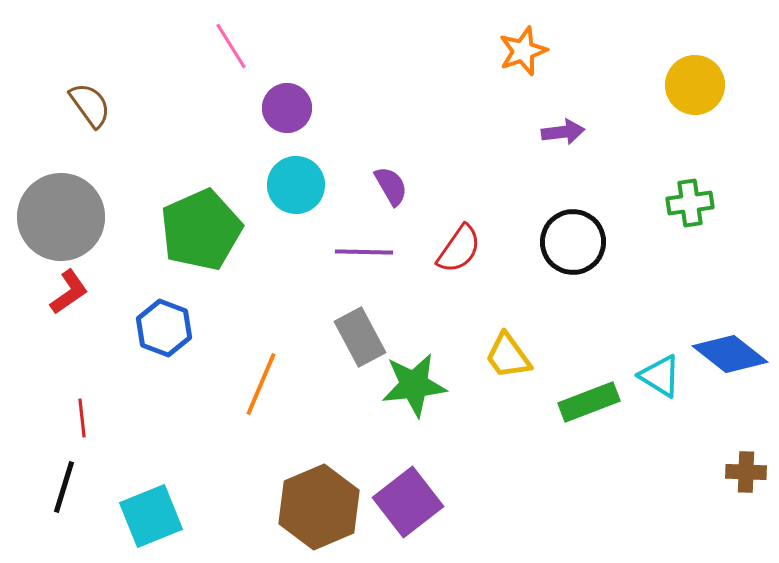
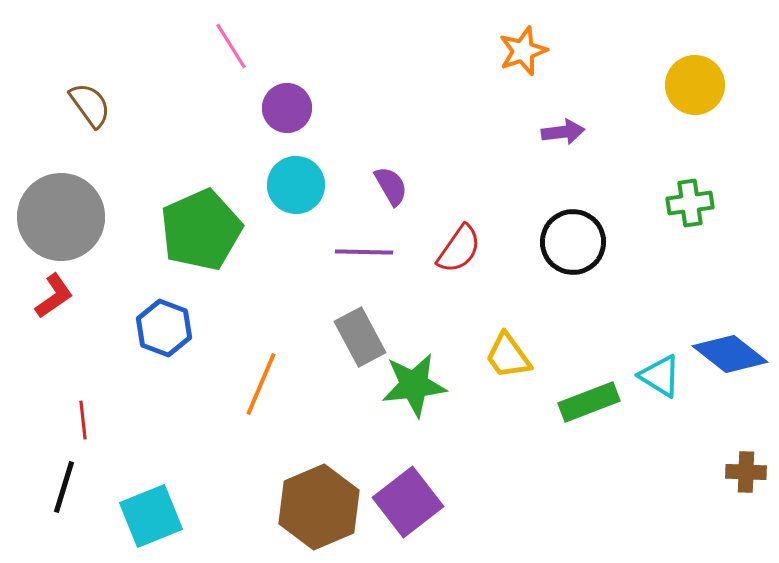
red L-shape: moved 15 px left, 4 px down
red line: moved 1 px right, 2 px down
